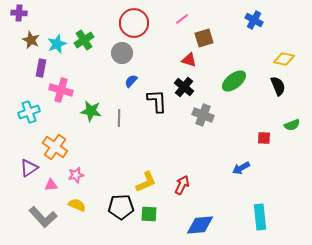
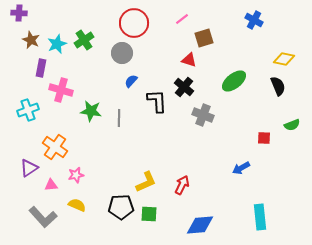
cyan cross: moved 1 px left, 2 px up
